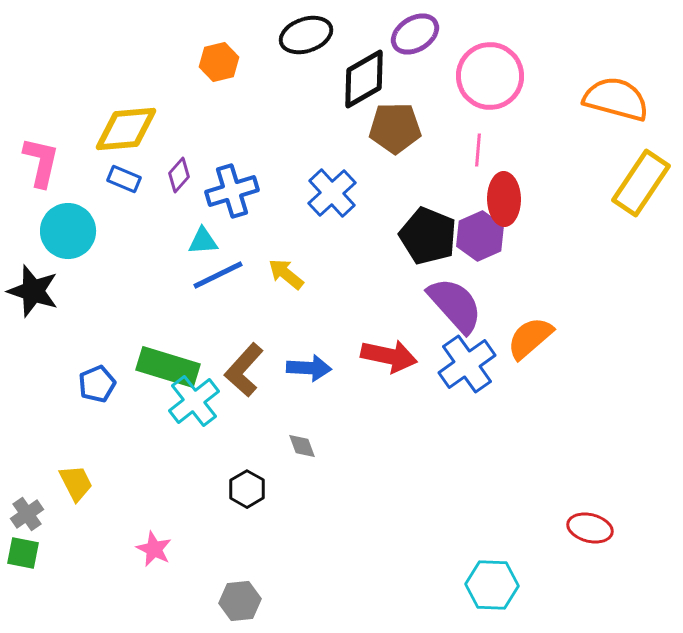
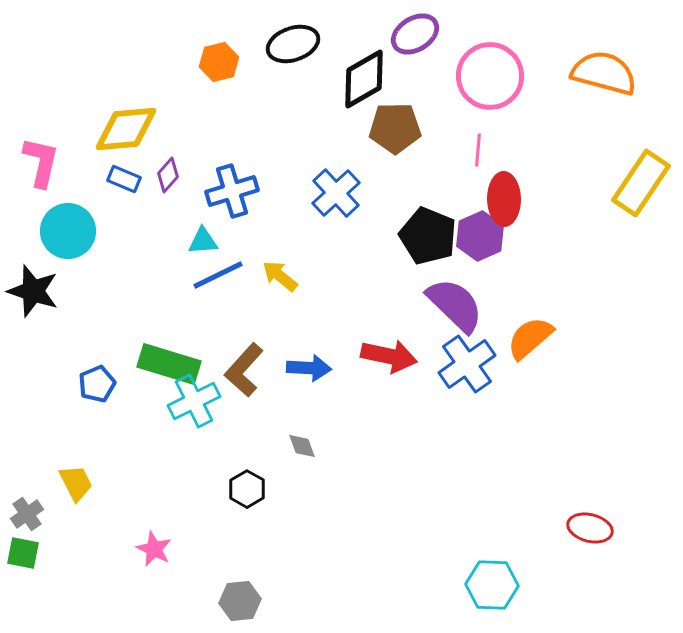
black ellipse at (306, 35): moved 13 px left, 9 px down
orange semicircle at (616, 99): moved 12 px left, 26 px up
purple diamond at (179, 175): moved 11 px left
blue cross at (332, 193): moved 4 px right
yellow arrow at (286, 274): moved 6 px left, 2 px down
purple semicircle at (455, 305): rotated 4 degrees counterclockwise
green rectangle at (168, 367): moved 1 px right, 3 px up
cyan cross at (194, 401): rotated 12 degrees clockwise
